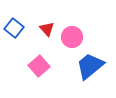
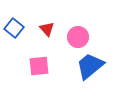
pink circle: moved 6 px right
pink square: rotated 35 degrees clockwise
